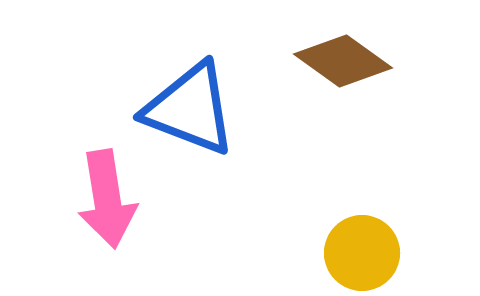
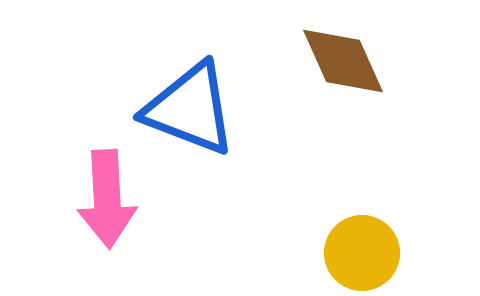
brown diamond: rotated 30 degrees clockwise
pink arrow: rotated 6 degrees clockwise
